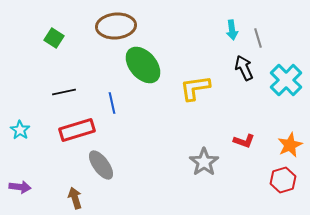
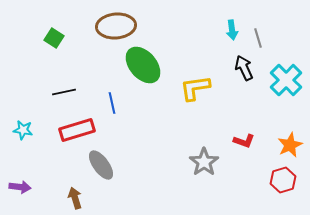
cyan star: moved 3 px right; rotated 24 degrees counterclockwise
